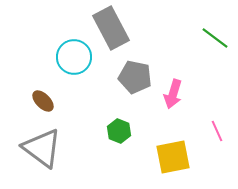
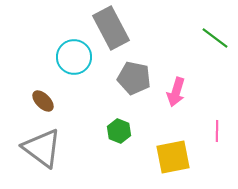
gray pentagon: moved 1 px left, 1 px down
pink arrow: moved 3 px right, 2 px up
pink line: rotated 25 degrees clockwise
